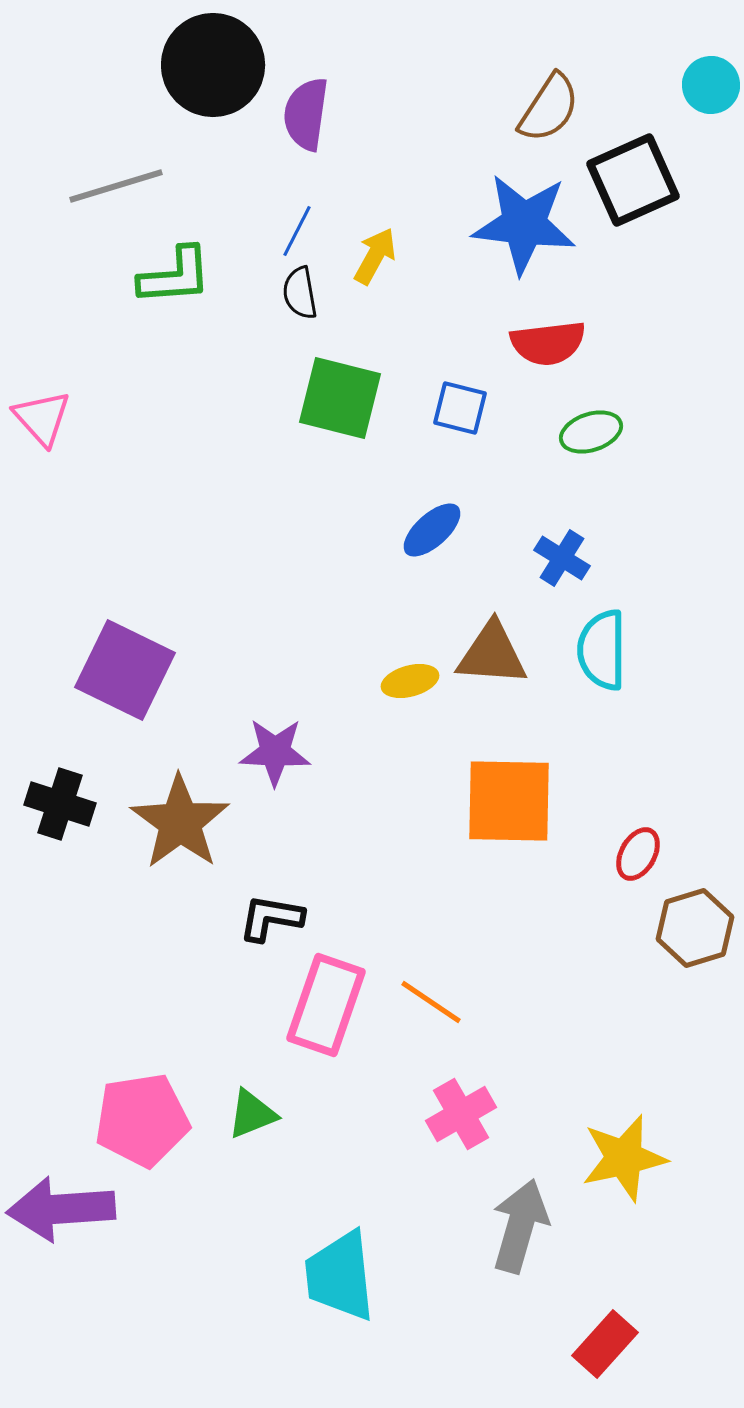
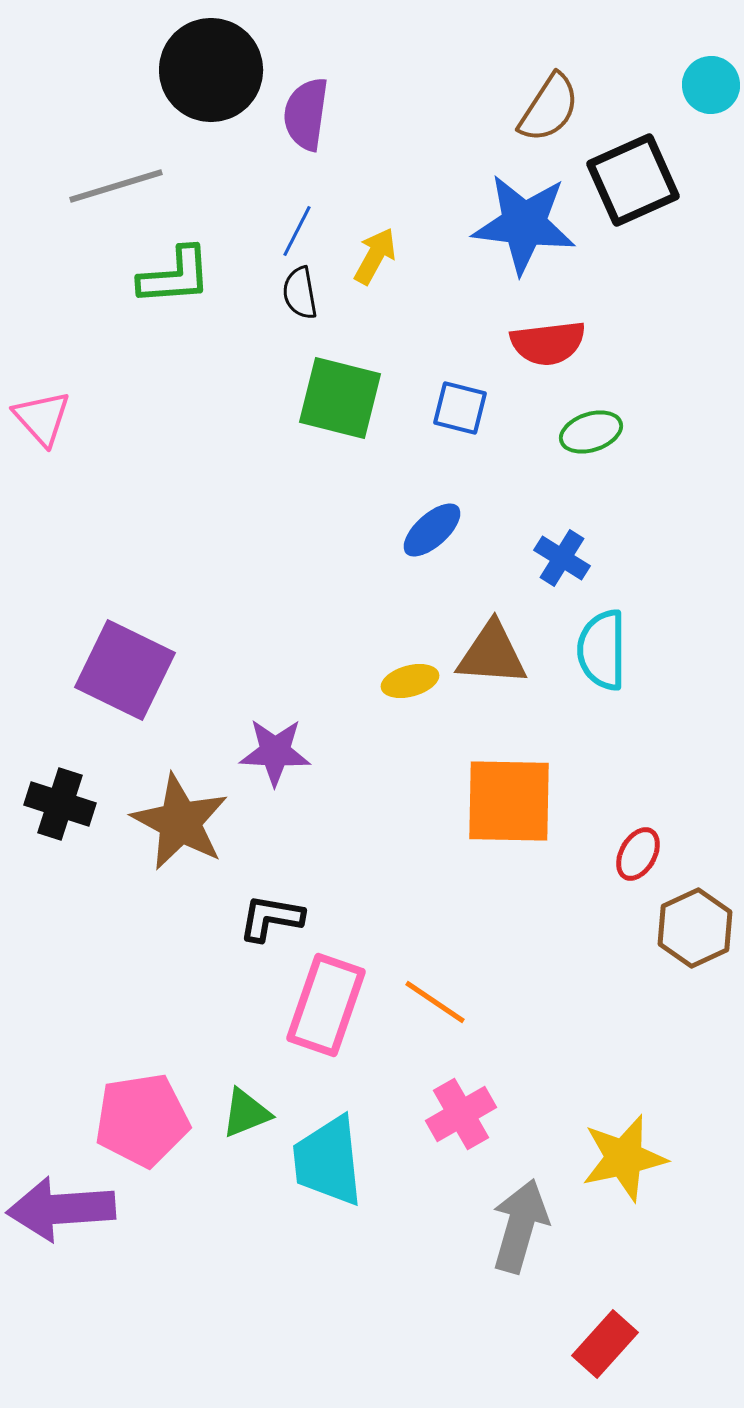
black circle: moved 2 px left, 5 px down
brown star: rotated 8 degrees counterclockwise
brown hexagon: rotated 8 degrees counterclockwise
orange line: moved 4 px right
green triangle: moved 6 px left, 1 px up
cyan trapezoid: moved 12 px left, 115 px up
